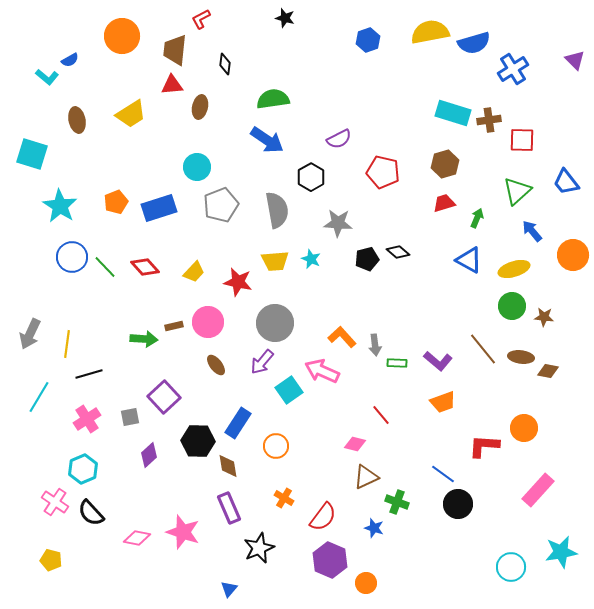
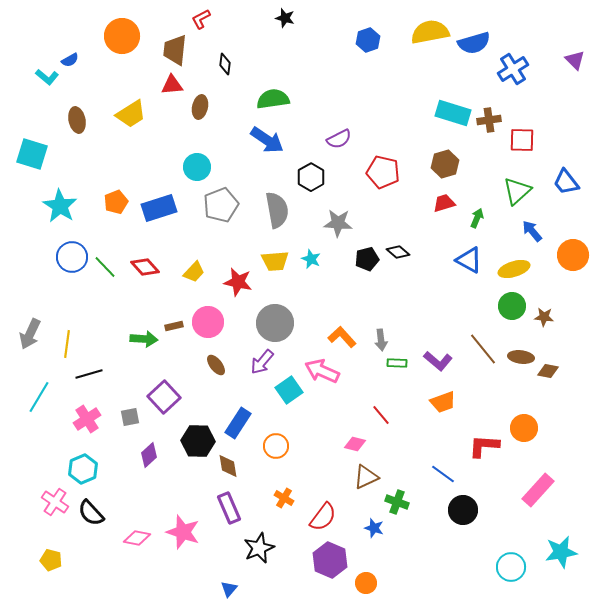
gray arrow at (375, 345): moved 6 px right, 5 px up
black circle at (458, 504): moved 5 px right, 6 px down
